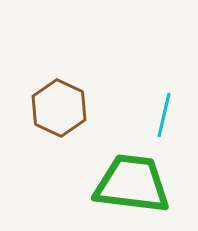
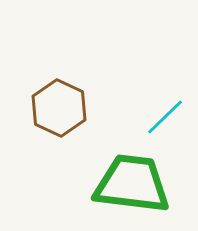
cyan line: moved 1 px right, 2 px down; rotated 33 degrees clockwise
